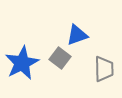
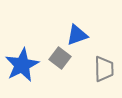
blue star: moved 2 px down
